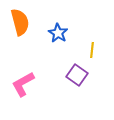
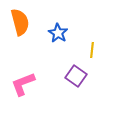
purple square: moved 1 px left, 1 px down
pink L-shape: rotated 8 degrees clockwise
